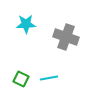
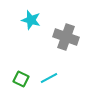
cyan star: moved 5 px right, 4 px up; rotated 18 degrees clockwise
cyan line: rotated 18 degrees counterclockwise
